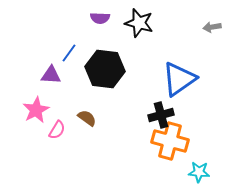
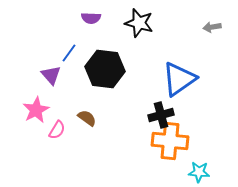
purple semicircle: moved 9 px left
purple triangle: rotated 45 degrees clockwise
orange cross: rotated 9 degrees counterclockwise
